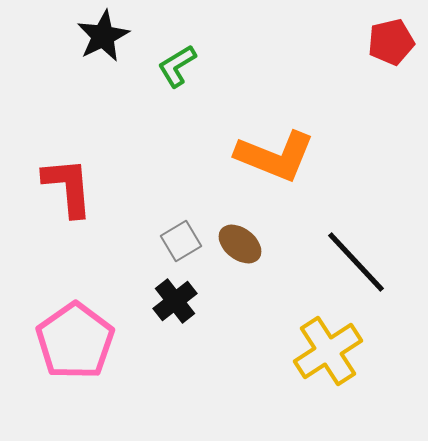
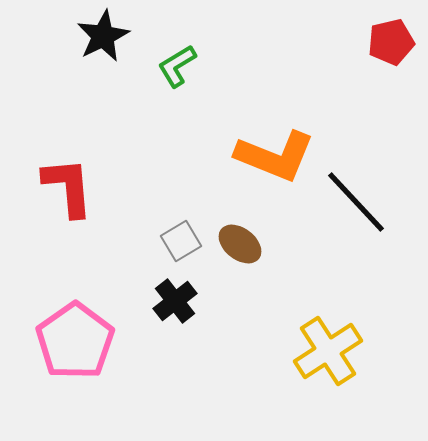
black line: moved 60 px up
